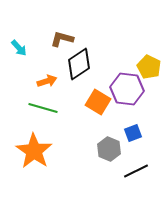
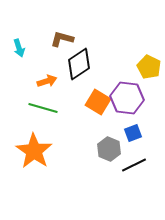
cyan arrow: rotated 24 degrees clockwise
purple hexagon: moved 9 px down
black line: moved 2 px left, 6 px up
